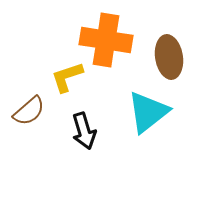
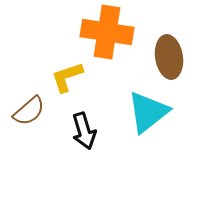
orange cross: moved 1 px right, 8 px up
